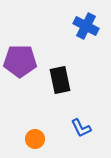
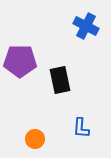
blue L-shape: rotated 30 degrees clockwise
